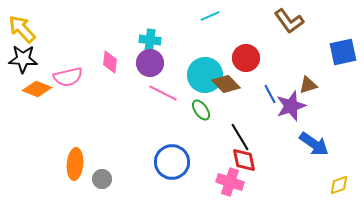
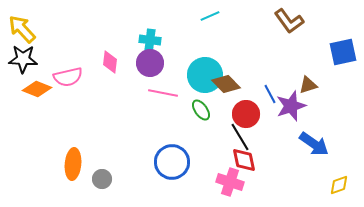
red circle: moved 56 px down
pink line: rotated 16 degrees counterclockwise
orange ellipse: moved 2 px left
